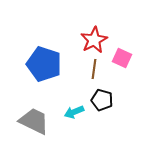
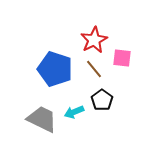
pink square: rotated 18 degrees counterclockwise
blue pentagon: moved 11 px right, 5 px down
brown line: rotated 48 degrees counterclockwise
black pentagon: rotated 20 degrees clockwise
gray trapezoid: moved 8 px right, 2 px up
